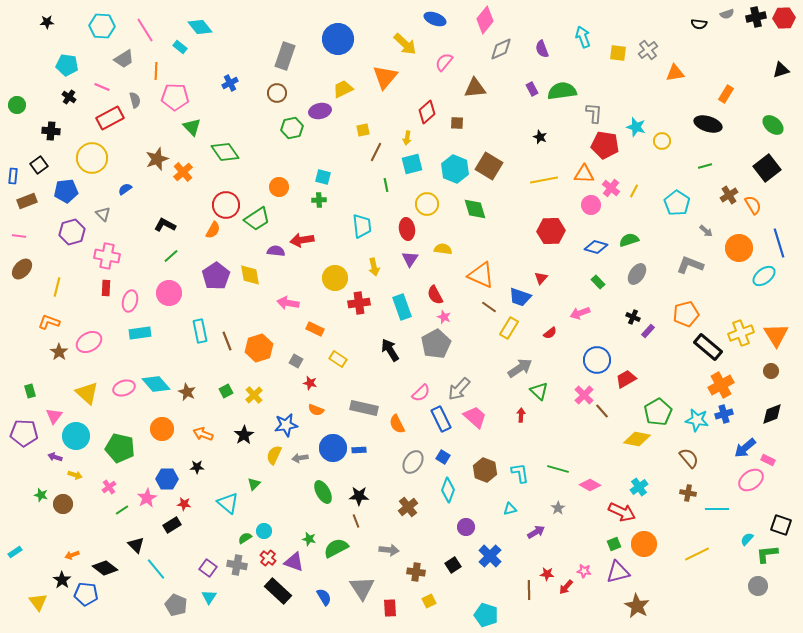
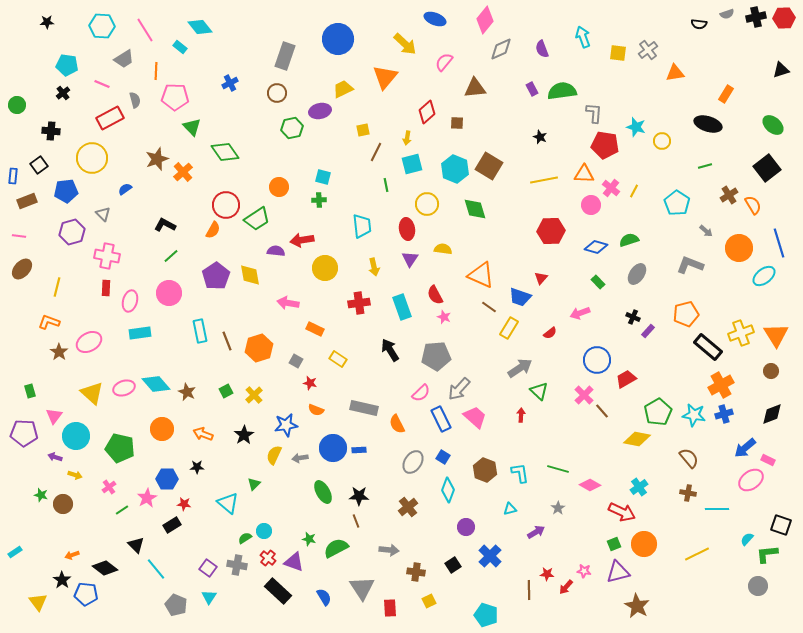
pink line at (102, 87): moved 3 px up
black cross at (69, 97): moved 6 px left, 4 px up; rotated 16 degrees clockwise
yellow circle at (335, 278): moved 10 px left, 10 px up
gray pentagon at (436, 344): moved 12 px down; rotated 24 degrees clockwise
yellow triangle at (87, 393): moved 5 px right
cyan star at (697, 420): moved 3 px left, 5 px up
